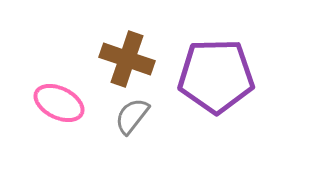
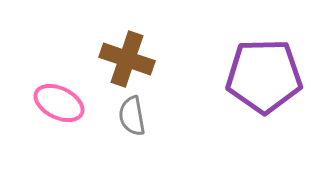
purple pentagon: moved 48 px right
gray semicircle: rotated 48 degrees counterclockwise
